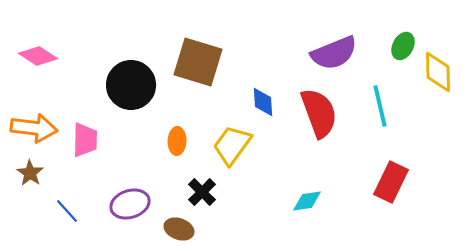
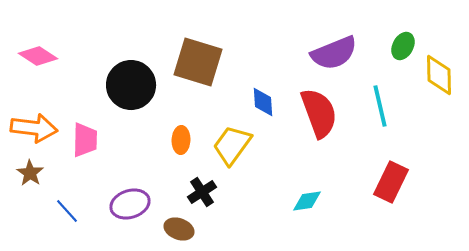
yellow diamond: moved 1 px right, 3 px down
orange ellipse: moved 4 px right, 1 px up
black cross: rotated 12 degrees clockwise
